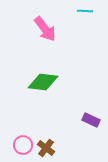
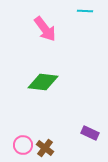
purple rectangle: moved 1 px left, 13 px down
brown cross: moved 1 px left
